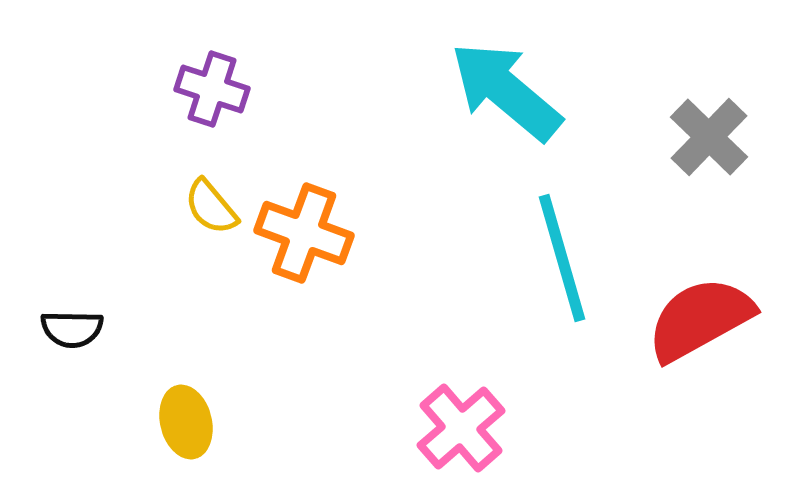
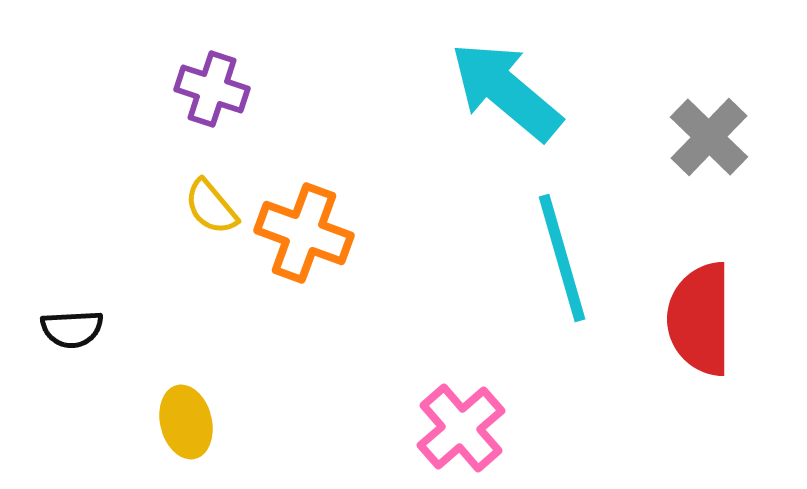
red semicircle: rotated 61 degrees counterclockwise
black semicircle: rotated 4 degrees counterclockwise
